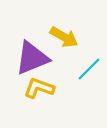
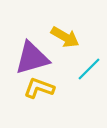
yellow arrow: moved 1 px right
purple triangle: rotated 6 degrees clockwise
